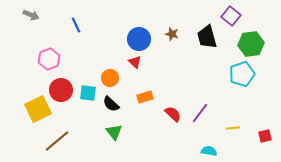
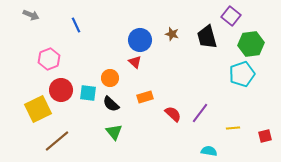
blue circle: moved 1 px right, 1 px down
